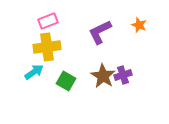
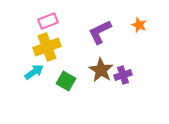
yellow cross: rotated 12 degrees counterclockwise
brown star: moved 2 px left, 6 px up
